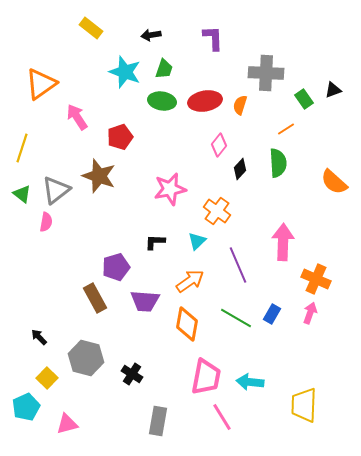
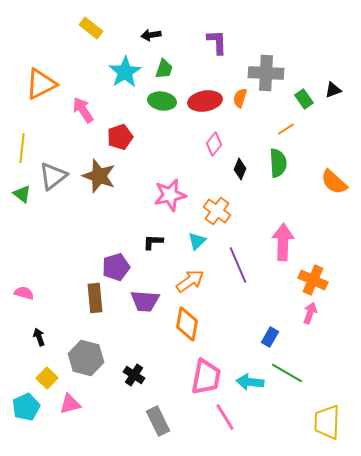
purple L-shape at (213, 38): moved 4 px right, 4 px down
cyan star at (125, 72): rotated 20 degrees clockwise
orange triangle at (41, 84): rotated 8 degrees clockwise
orange semicircle at (240, 105): moved 7 px up
pink arrow at (77, 117): moved 6 px right, 7 px up
pink diamond at (219, 145): moved 5 px left, 1 px up
yellow line at (22, 148): rotated 12 degrees counterclockwise
black diamond at (240, 169): rotated 20 degrees counterclockwise
pink star at (170, 189): moved 6 px down
gray triangle at (56, 190): moved 3 px left, 14 px up
pink semicircle at (46, 222): moved 22 px left, 71 px down; rotated 84 degrees counterclockwise
black L-shape at (155, 242): moved 2 px left
orange cross at (316, 279): moved 3 px left, 1 px down
brown rectangle at (95, 298): rotated 24 degrees clockwise
blue rectangle at (272, 314): moved 2 px left, 23 px down
green line at (236, 318): moved 51 px right, 55 px down
black arrow at (39, 337): rotated 24 degrees clockwise
black cross at (132, 374): moved 2 px right, 1 px down
yellow trapezoid at (304, 405): moved 23 px right, 17 px down
pink line at (222, 417): moved 3 px right
gray rectangle at (158, 421): rotated 36 degrees counterclockwise
pink triangle at (67, 424): moved 3 px right, 20 px up
